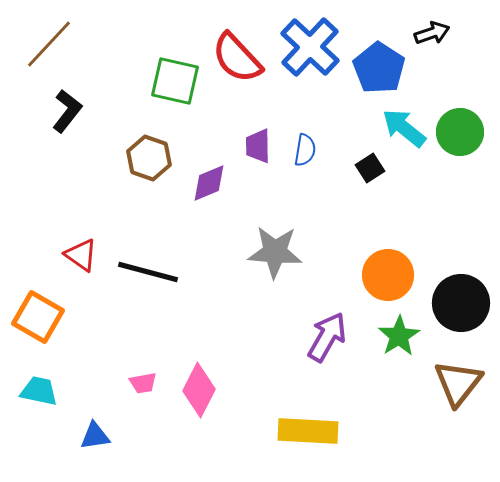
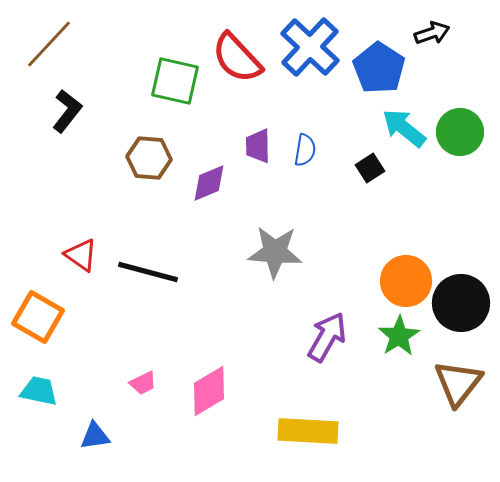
brown hexagon: rotated 15 degrees counterclockwise
orange circle: moved 18 px right, 6 px down
pink trapezoid: rotated 16 degrees counterclockwise
pink diamond: moved 10 px right, 1 px down; rotated 32 degrees clockwise
